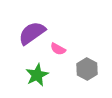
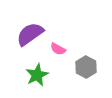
purple semicircle: moved 2 px left, 1 px down
gray hexagon: moved 1 px left, 2 px up
